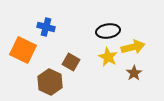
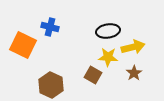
blue cross: moved 4 px right
orange square: moved 5 px up
yellow star: rotated 24 degrees counterclockwise
brown square: moved 22 px right, 13 px down
brown hexagon: moved 1 px right, 3 px down
